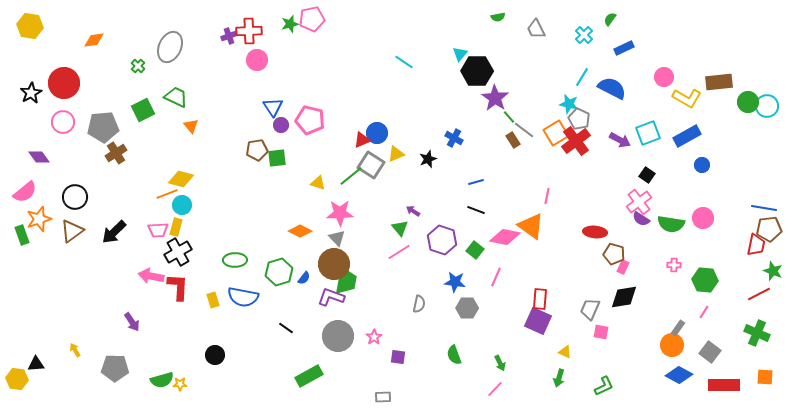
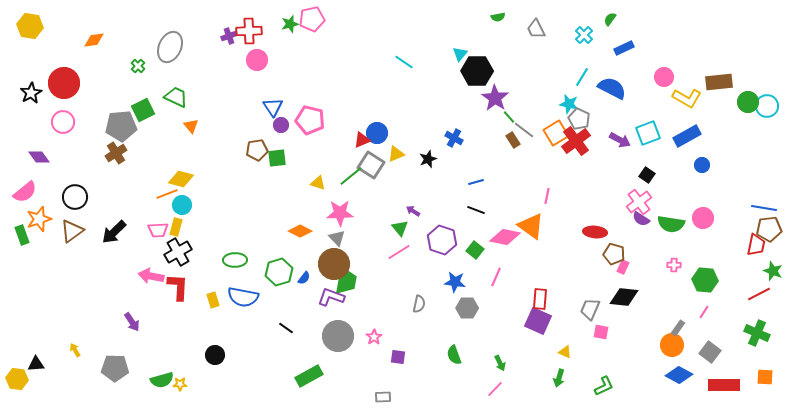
gray pentagon at (103, 127): moved 18 px right, 1 px up
black diamond at (624, 297): rotated 16 degrees clockwise
